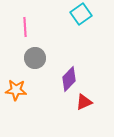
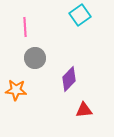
cyan square: moved 1 px left, 1 px down
red triangle: moved 8 px down; rotated 18 degrees clockwise
